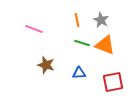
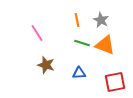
pink line: moved 3 px right, 4 px down; rotated 36 degrees clockwise
red square: moved 2 px right
